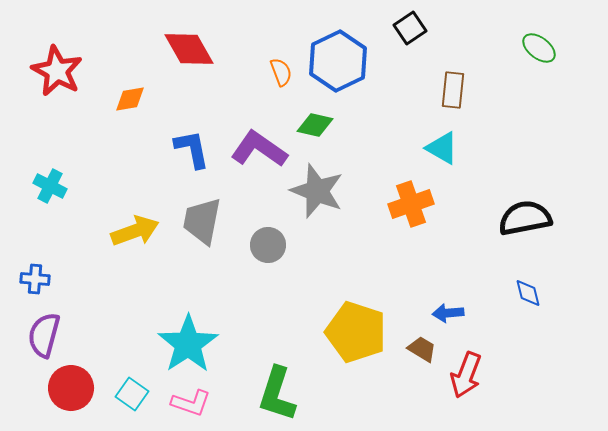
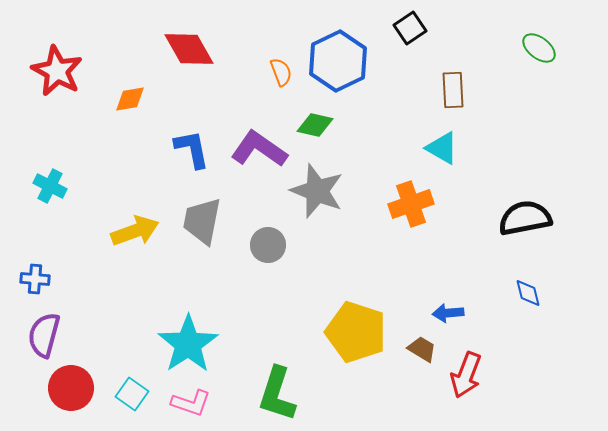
brown rectangle: rotated 9 degrees counterclockwise
